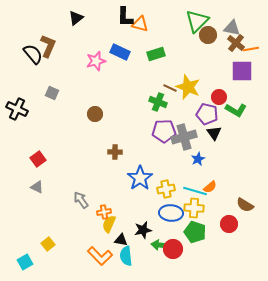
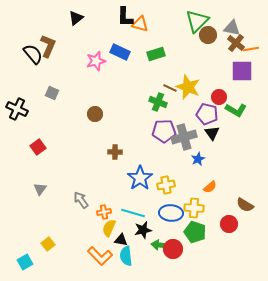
black triangle at (214, 133): moved 2 px left
red square at (38, 159): moved 12 px up
gray triangle at (37, 187): moved 3 px right, 2 px down; rotated 40 degrees clockwise
yellow cross at (166, 189): moved 4 px up
cyan line at (195, 191): moved 62 px left, 22 px down
yellow semicircle at (109, 224): moved 4 px down
